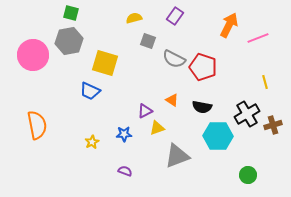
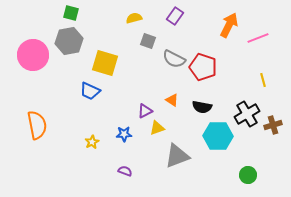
yellow line: moved 2 px left, 2 px up
